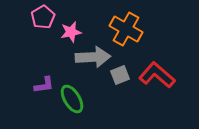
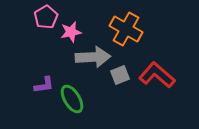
pink pentagon: moved 3 px right
